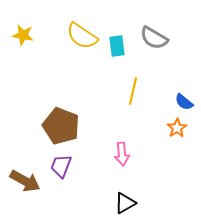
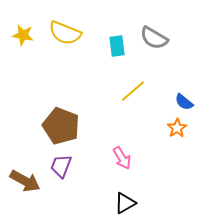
yellow semicircle: moved 17 px left, 3 px up; rotated 12 degrees counterclockwise
yellow line: rotated 36 degrees clockwise
pink arrow: moved 4 px down; rotated 25 degrees counterclockwise
